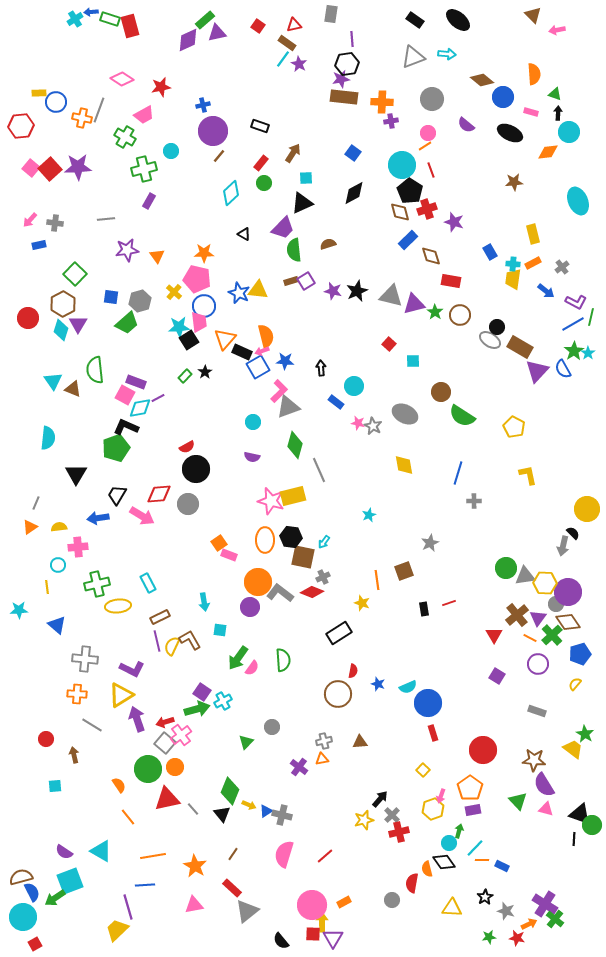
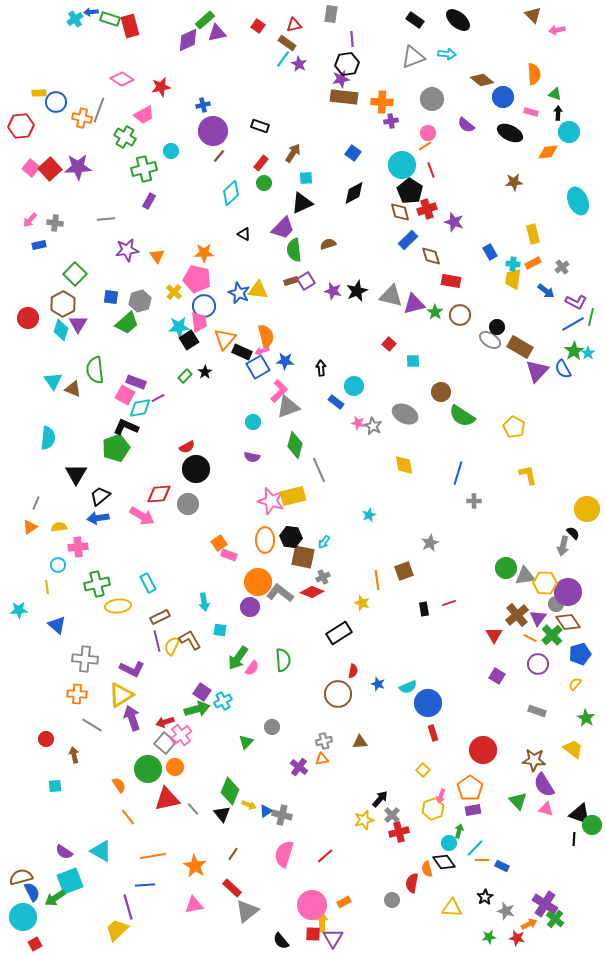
black trapezoid at (117, 495): moved 17 px left, 1 px down; rotated 20 degrees clockwise
purple arrow at (137, 719): moved 5 px left, 1 px up
green star at (585, 734): moved 1 px right, 16 px up
